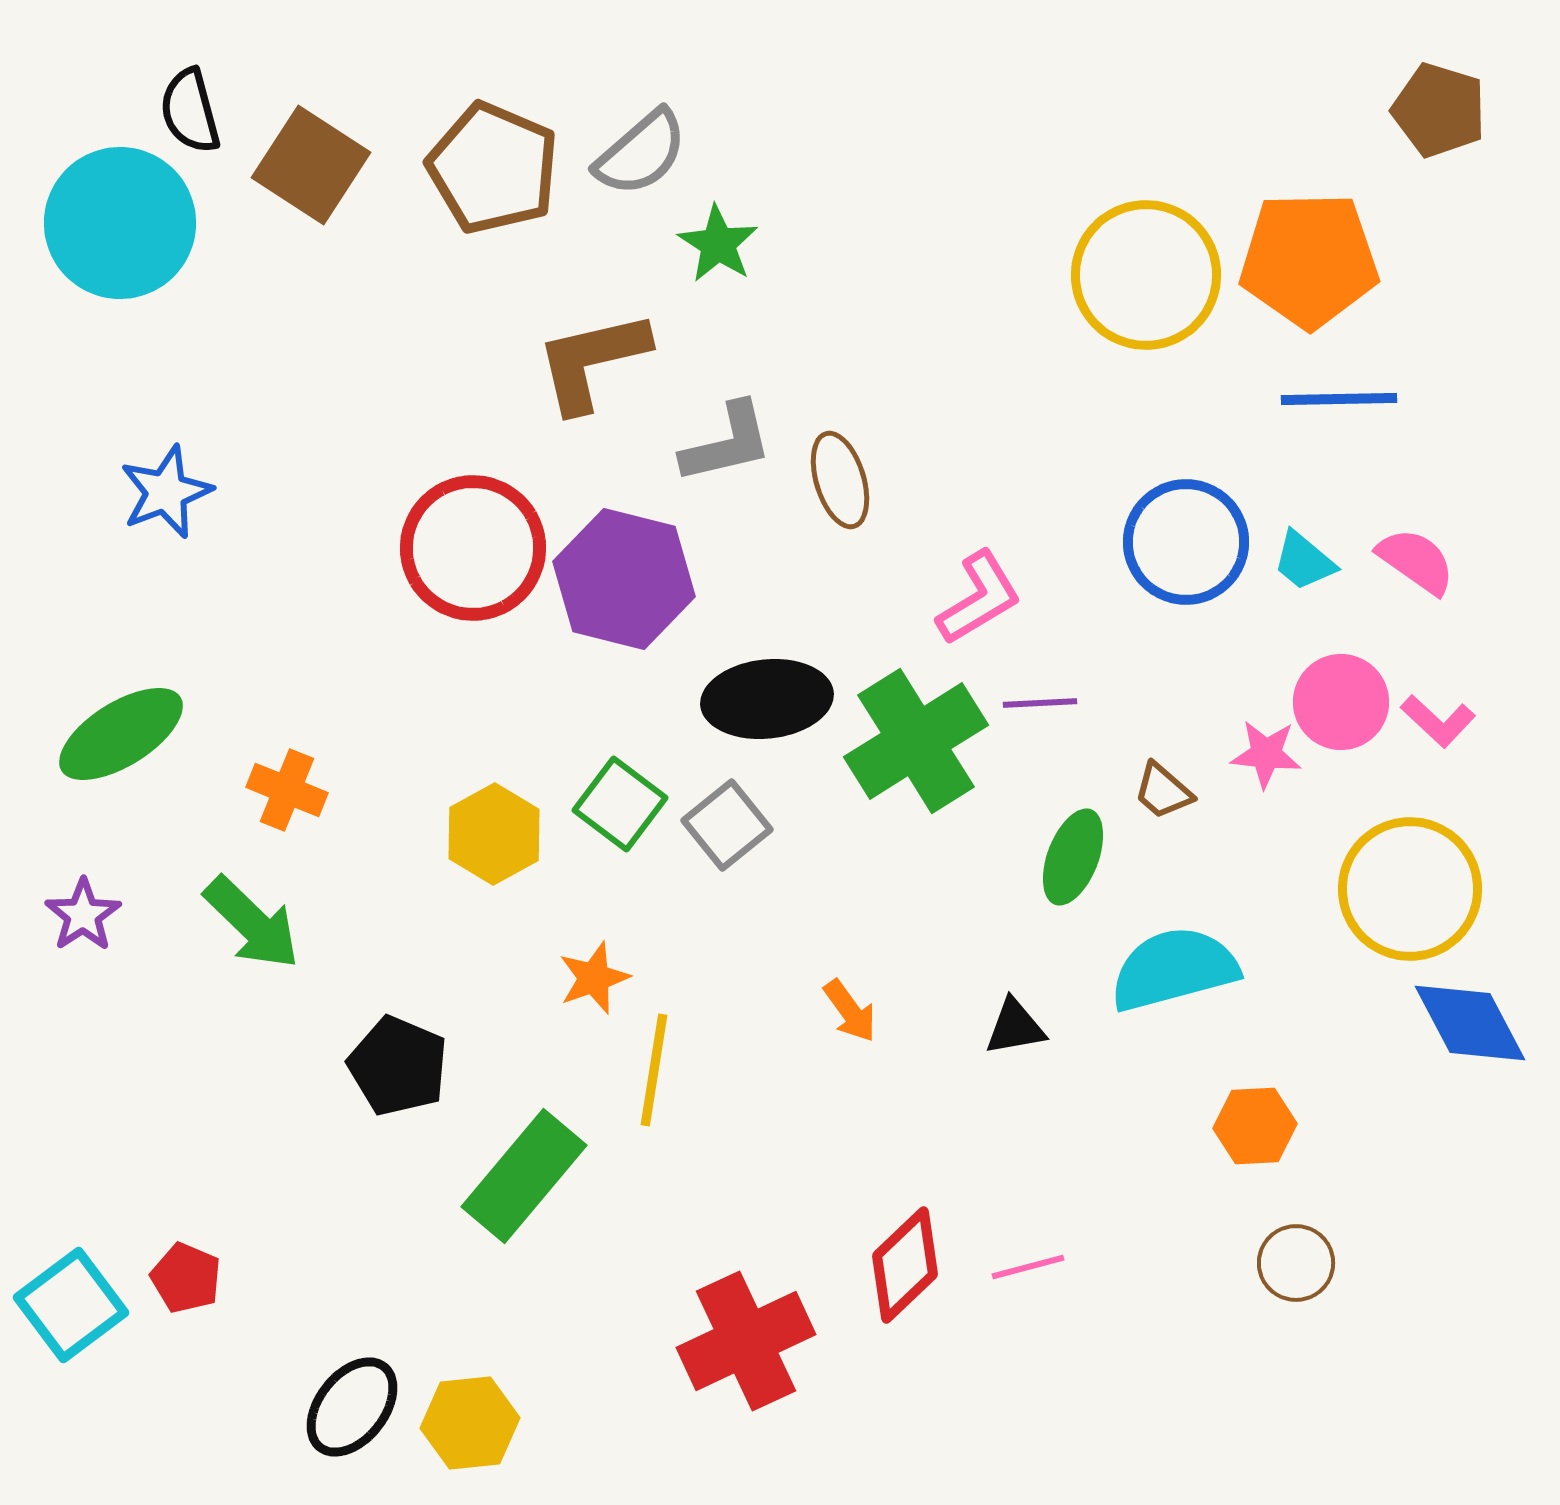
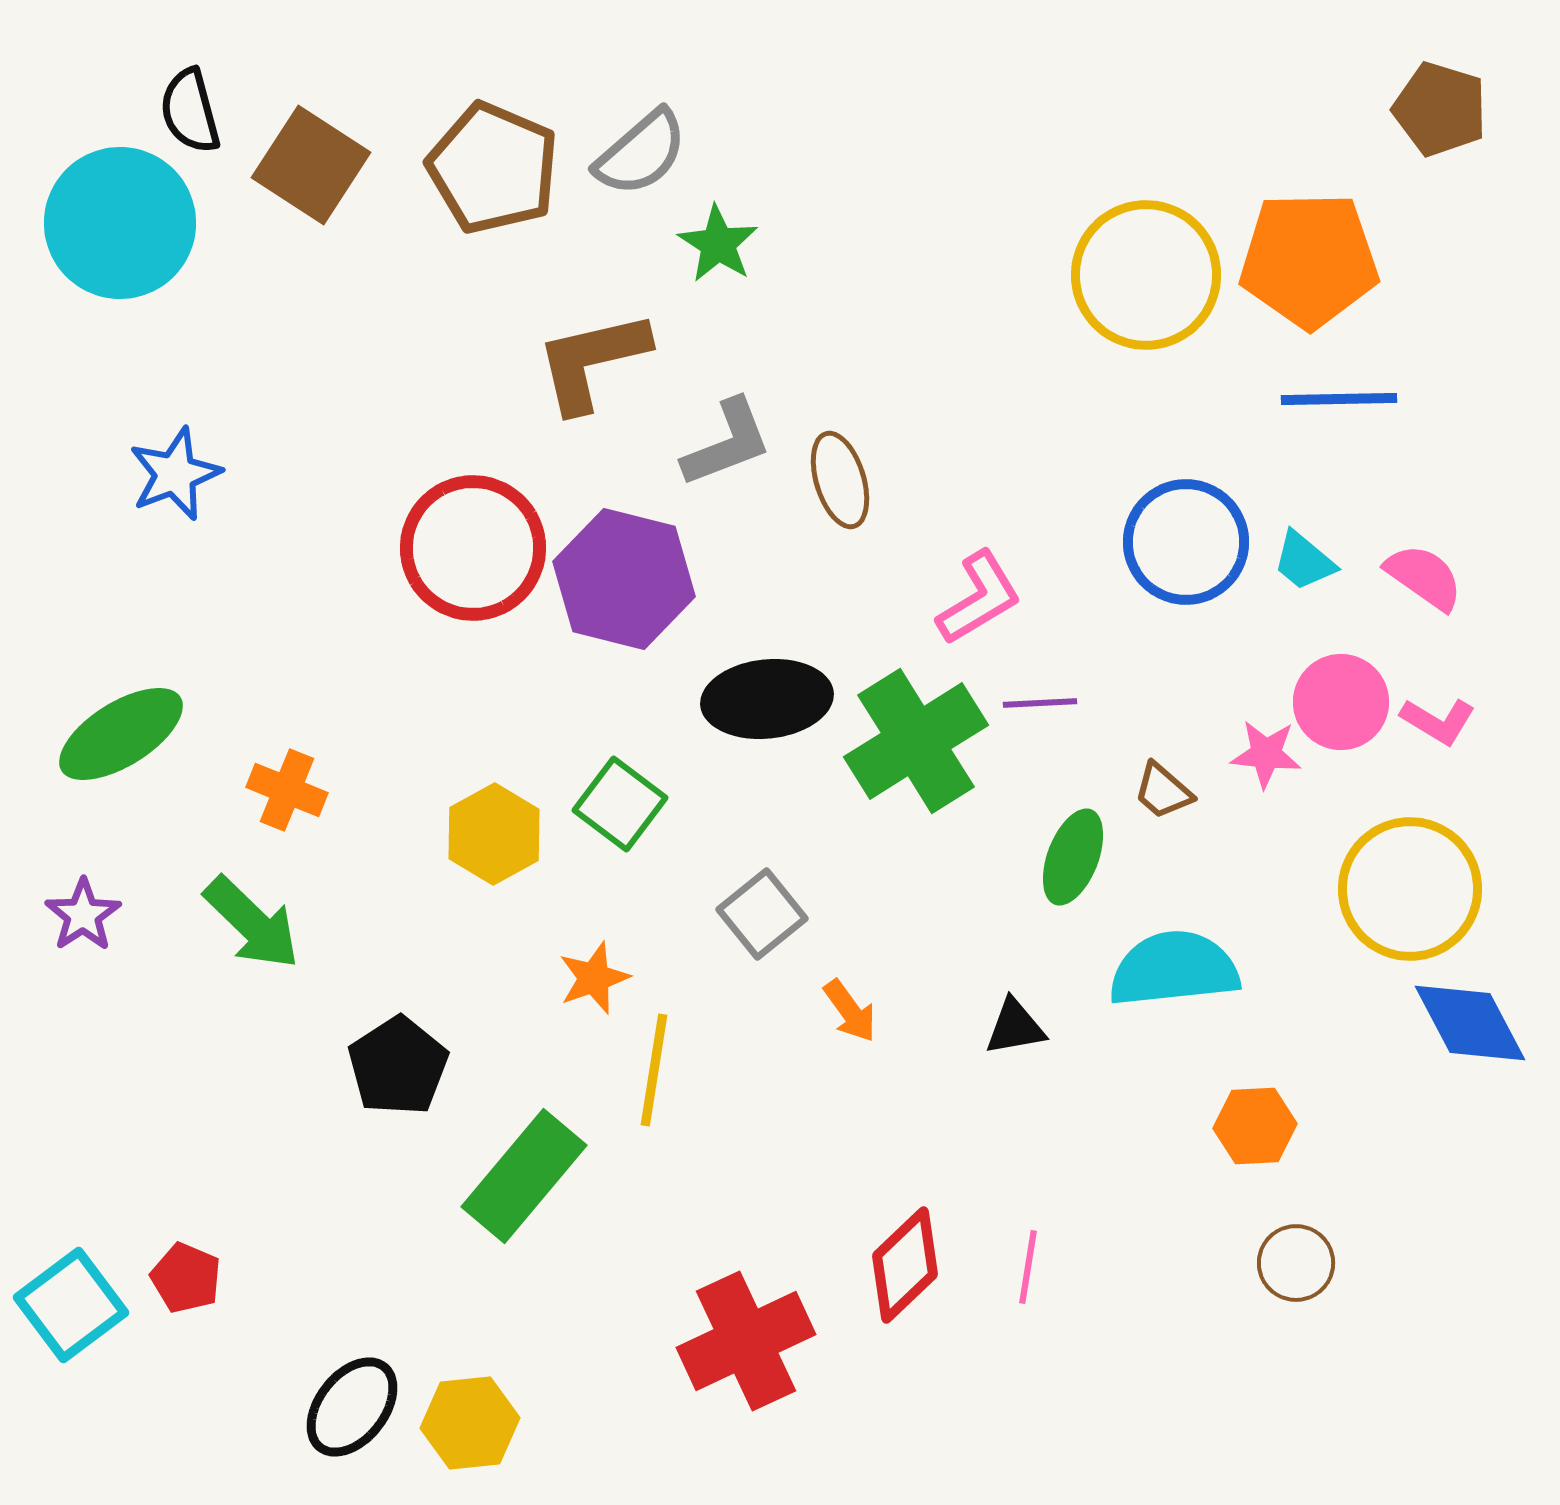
brown pentagon at (1439, 110): moved 1 px right, 1 px up
gray L-shape at (727, 443): rotated 8 degrees counterclockwise
blue star at (166, 492): moved 9 px right, 18 px up
pink semicircle at (1416, 561): moved 8 px right, 16 px down
pink L-shape at (1438, 721): rotated 12 degrees counterclockwise
gray square at (727, 825): moved 35 px right, 89 px down
cyan semicircle at (1174, 969): rotated 9 degrees clockwise
black pentagon at (398, 1066): rotated 16 degrees clockwise
pink line at (1028, 1267): rotated 66 degrees counterclockwise
